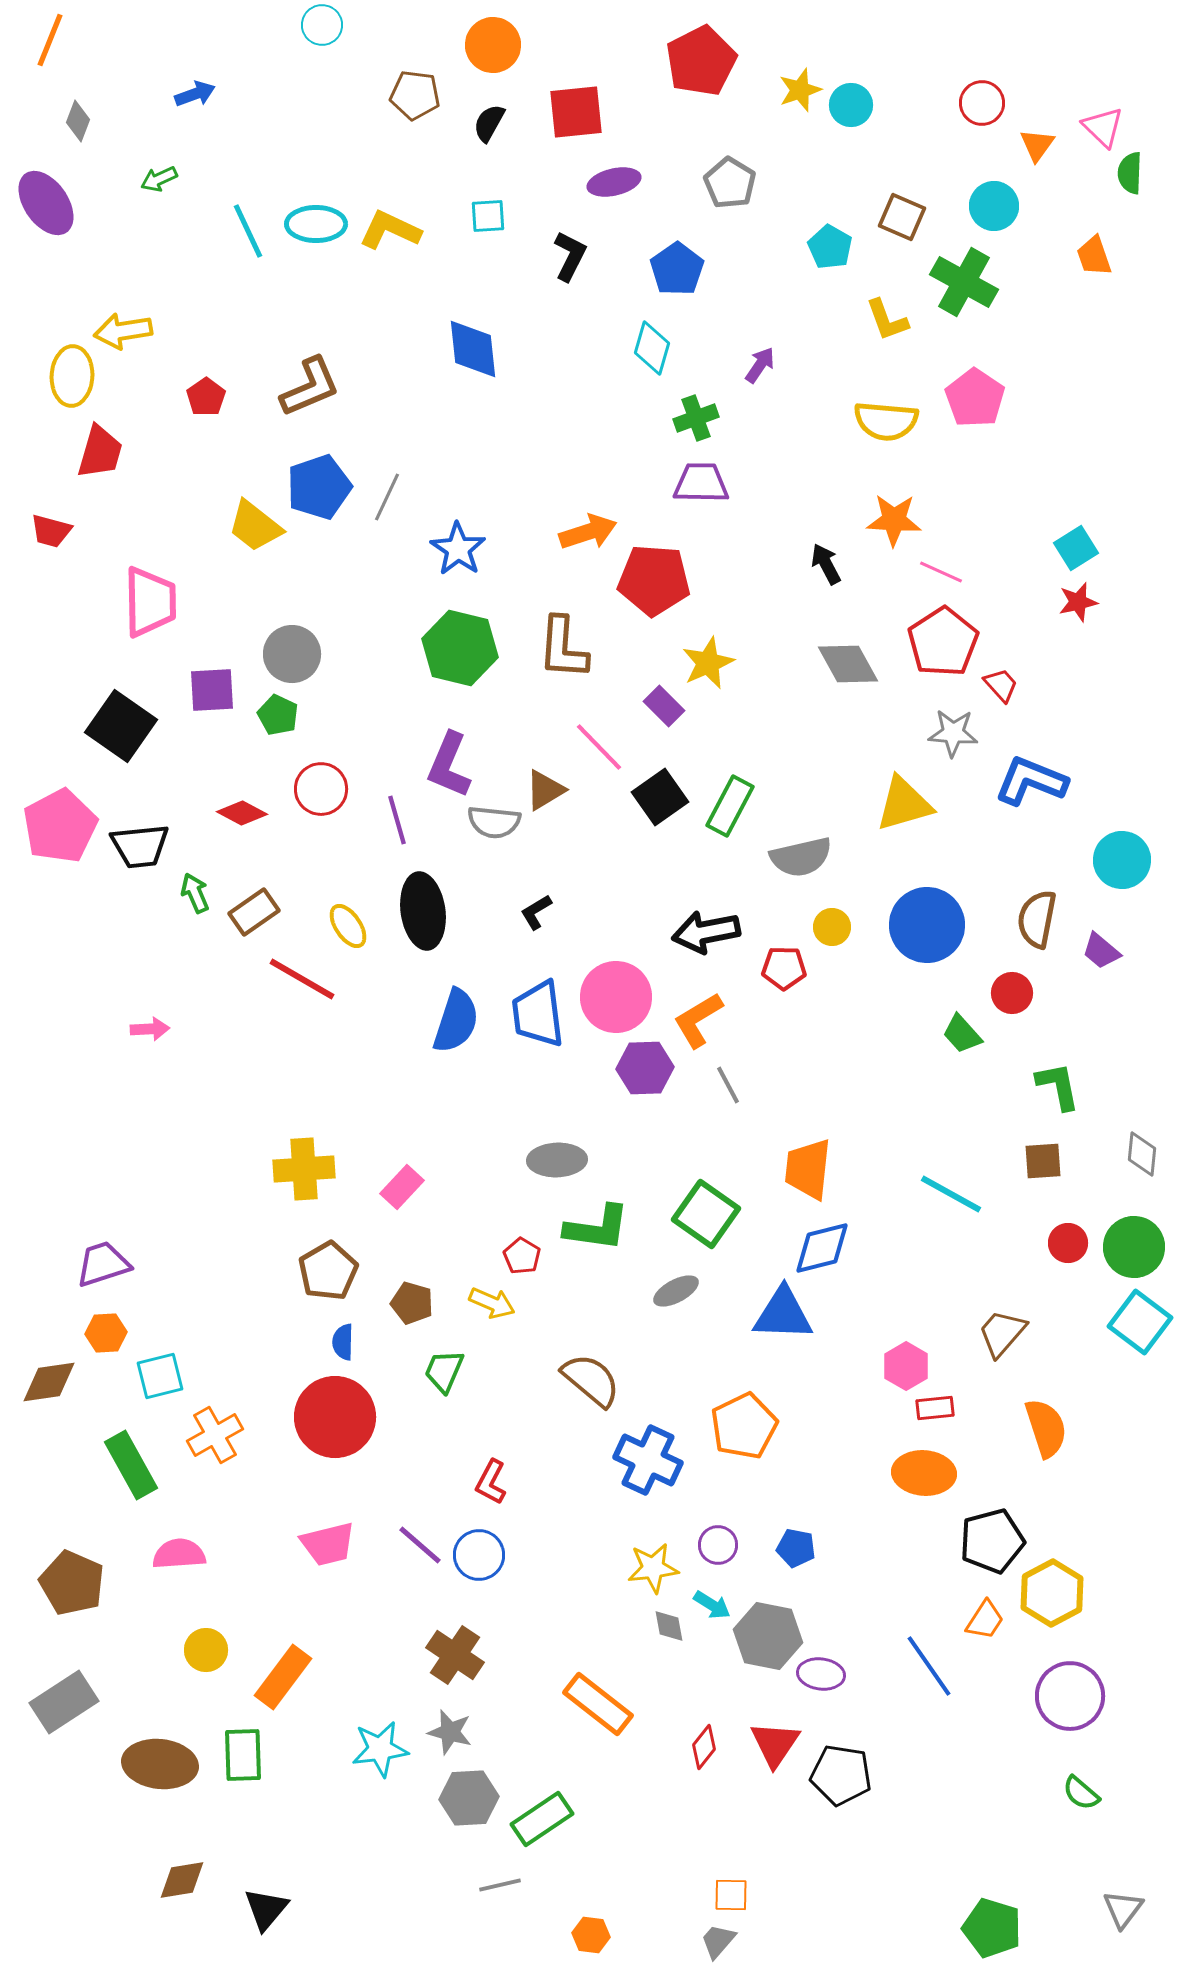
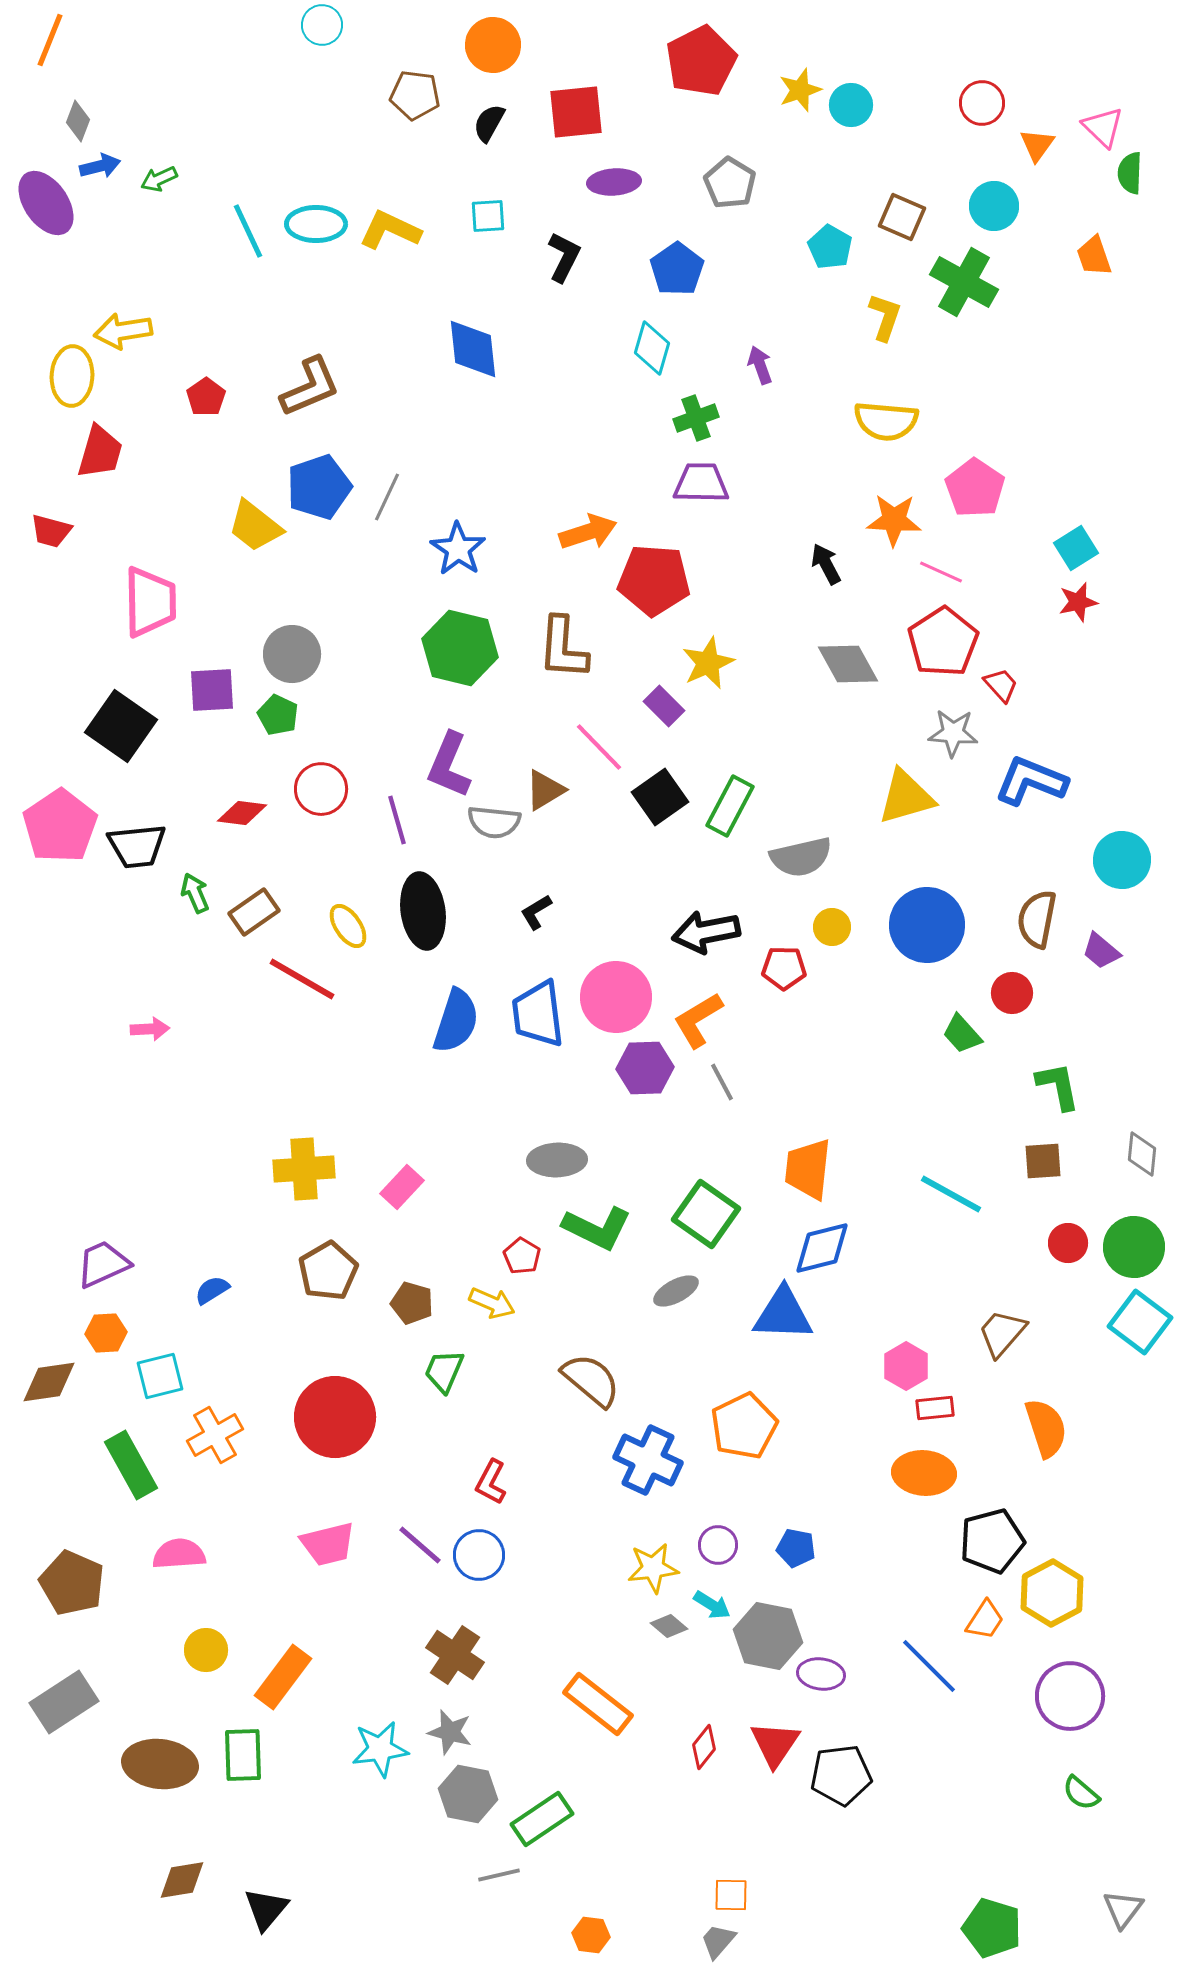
blue arrow at (195, 94): moved 95 px left, 72 px down; rotated 6 degrees clockwise
purple ellipse at (614, 182): rotated 9 degrees clockwise
black L-shape at (570, 256): moved 6 px left, 1 px down
yellow L-shape at (887, 320): moved 2 px left, 3 px up; rotated 141 degrees counterclockwise
purple arrow at (760, 365): rotated 54 degrees counterclockwise
pink pentagon at (975, 398): moved 90 px down
yellow triangle at (904, 804): moved 2 px right, 7 px up
red diamond at (242, 813): rotated 21 degrees counterclockwise
pink pentagon at (60, 826): rotated 6 degrees counterclockwise
black trapezoid at (140, 846): moved 3 px left
gray line at (728, 1085): moved 6 px left, 3 px up
green L-shape at (597, 1228): rotated 18 degrees clockwise
purple trapezoid at (103, 1264): rotated 6 degrees counterclockwise
blue semicircle at (343, 1342): moved 131 px left, 52 px up; rotated 57 degrees clockwise
gray diamond at (669, 1626): rotated 39 degrees counterclockwise
blue line at (929, 1666): rotated 10 degrees counterclockwise
black pentagon at (841, 1775): rotated 16 degrees counterclockwise
gray hexagon at (469, 1798): moved 1 px left, 4 px up; rotated 14 degrees clockwise
gray line at (500, 1885): moved 1 px left, 10 px up
